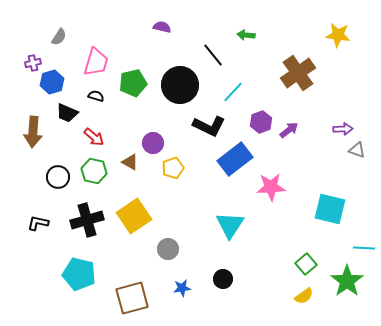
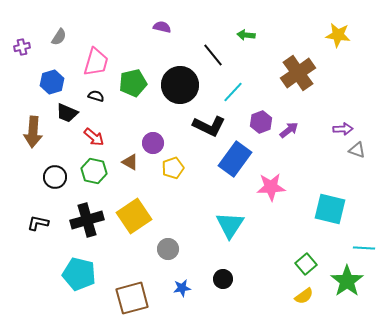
purple cross at (33, 63): moved 11 px left, 16 px up
blue rectangle at (235, 159): rotated 16 degrees counterclockwise
black circle at (58, 177): moved 3 px left
